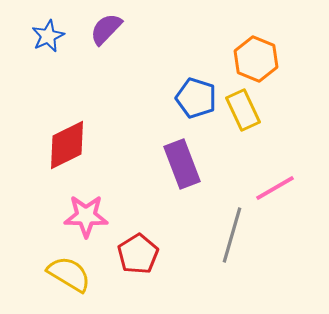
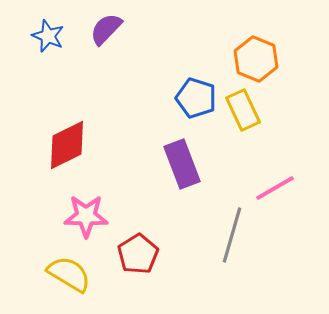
blue star: rotated 24 degrees counterclockwise
